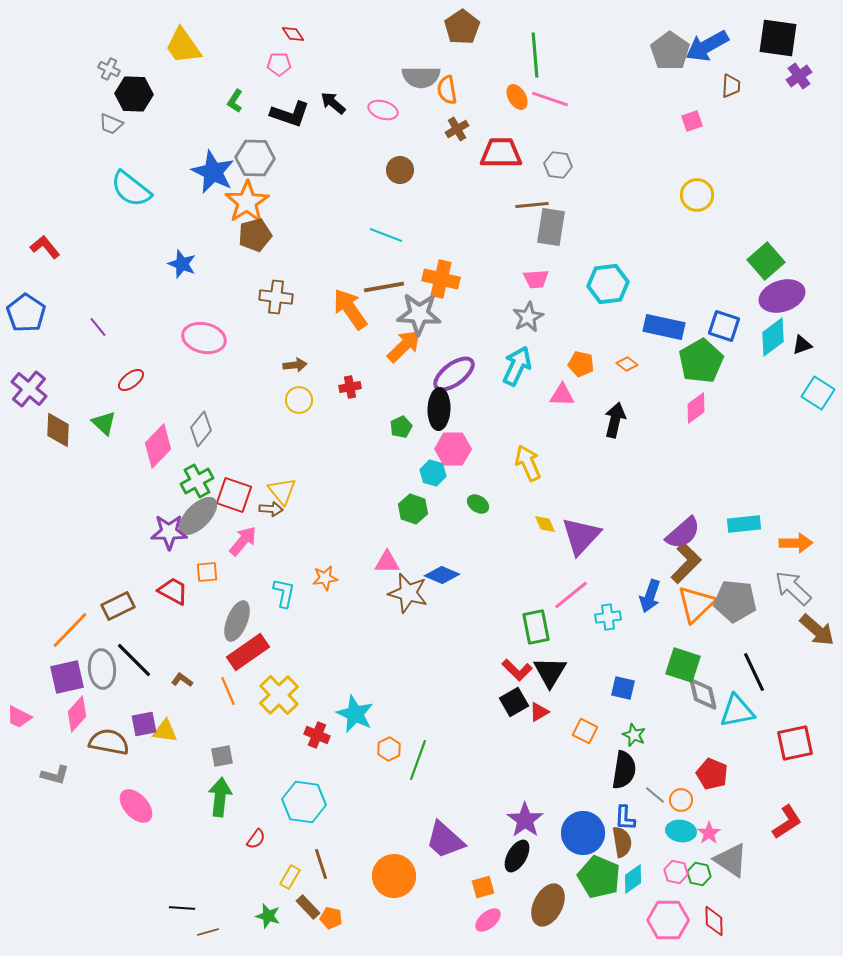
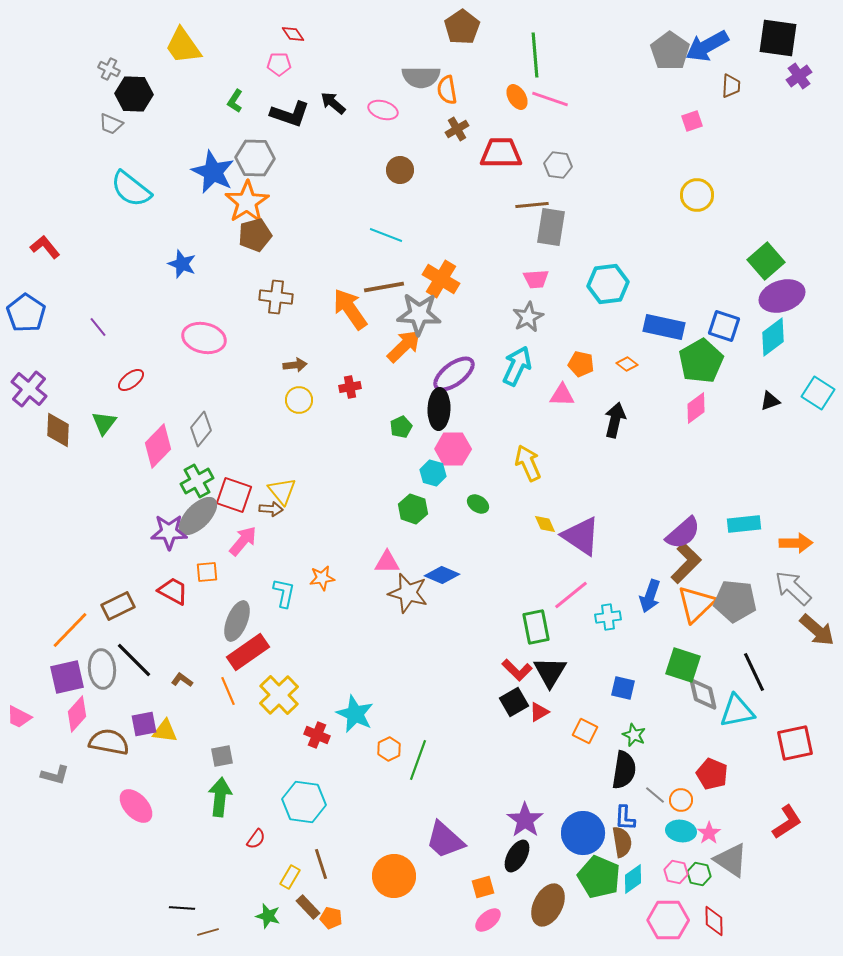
orange cross at (441, 279): rotated 18 degrees clockwise
black triangle at (802, 345): moved 32 px left, 56 px down
green triangle at (104, 423): rotated 24 degrees clockwise
purple triangle at (581, 536): rotated 39 degrees counterclockwise
orange star at (325, 578): moved 3 px left
